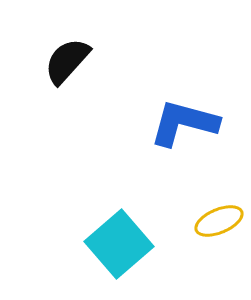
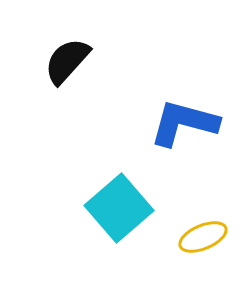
yellow ellipse: moved 16 px left, 16 px down
cyan square: moved 36 px up
